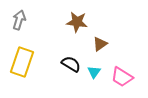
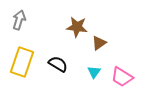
brown star: moved 5 px down
brown triangle: moved 1 px left, 1 px up
black semicircle: moved 13 px left
